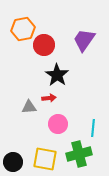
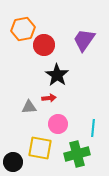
green cross: moved 2 px left
yellow square: moved 5 px left, 11 px up
